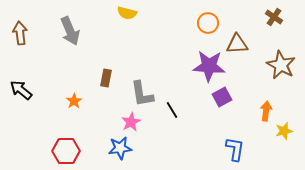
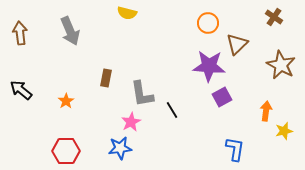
brown triangle: rotated 40 degrees counterclockwise
orange star: moved 8 px left
